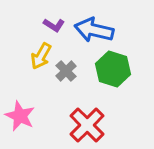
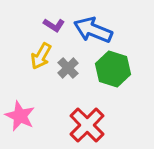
blue arrow: moved 1 px left; rotated 9 degrees clockwise
gray cross: moved 2 px right, 3 px up
